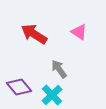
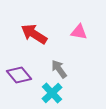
pink triangle: rotated 24 degrees counterclockwise
purple diamond: moved 12 px up
cyan cross: moved 2 px up
